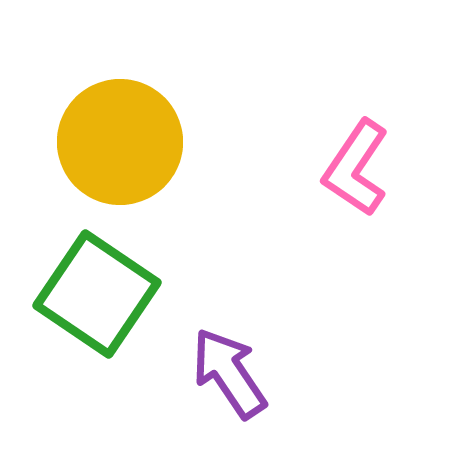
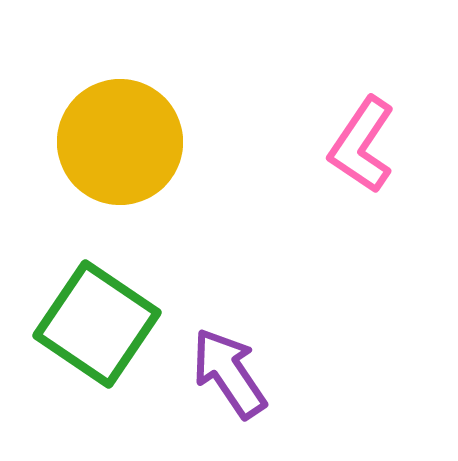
pink L-shape: moved 6 px right, 23 px up
green square: moved 30 px down
